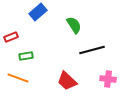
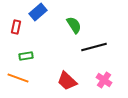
red rectangle: moved 5 px right, 10 px up; rotated 56 degrees counterclockwise
black line: moved 2 px right, 3 px up
pink cross: moved 4 px left, 1 px down; rotated 28 degrees clockwise
